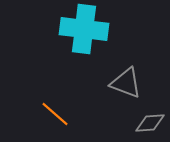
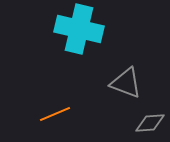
cyan cross: moved 5 px left; rotated 6 degrees clockwise
orange line: rotated 64 degrees counterclockwise
